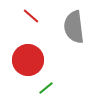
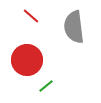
red circle: moved 1 px left
green line: moved 2 px up
